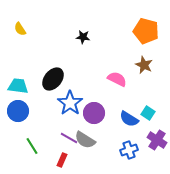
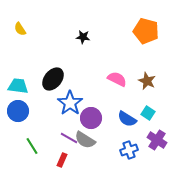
brown star: moved 3 px right, 16 px down
purple circle: moved 3 px left, 5 px down
blue semicircle: moved 2 px left
